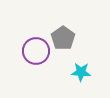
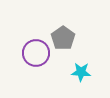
purple circle: moved 2 px down
